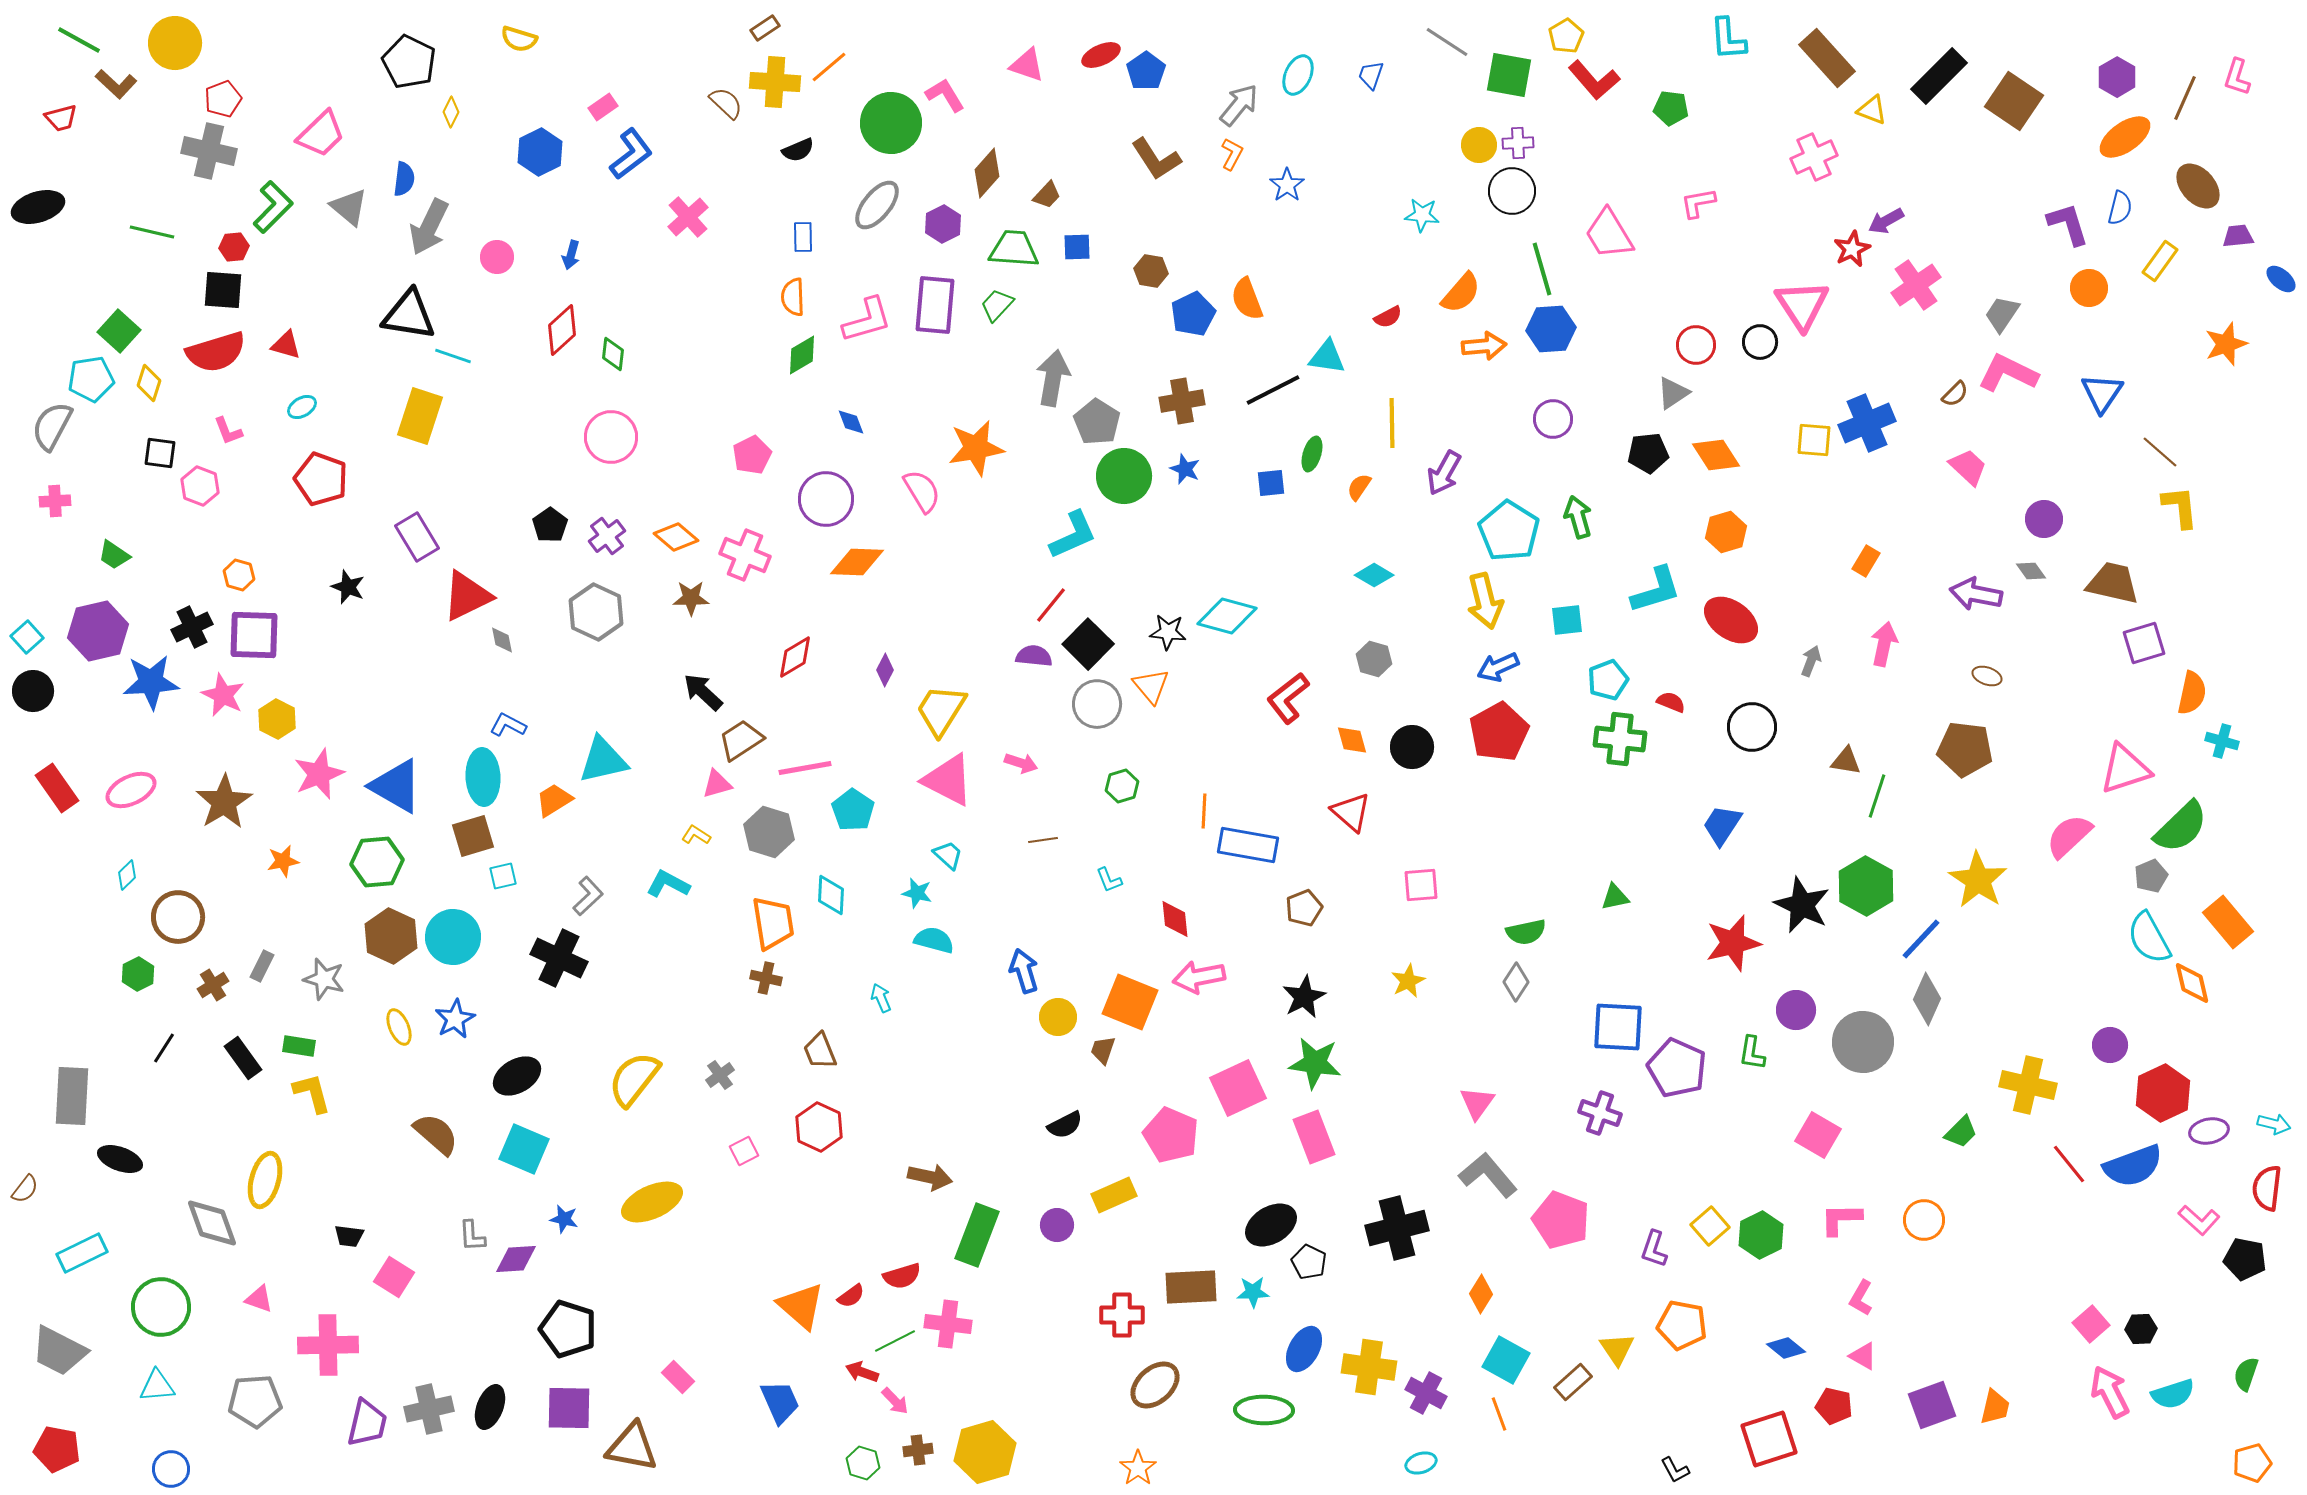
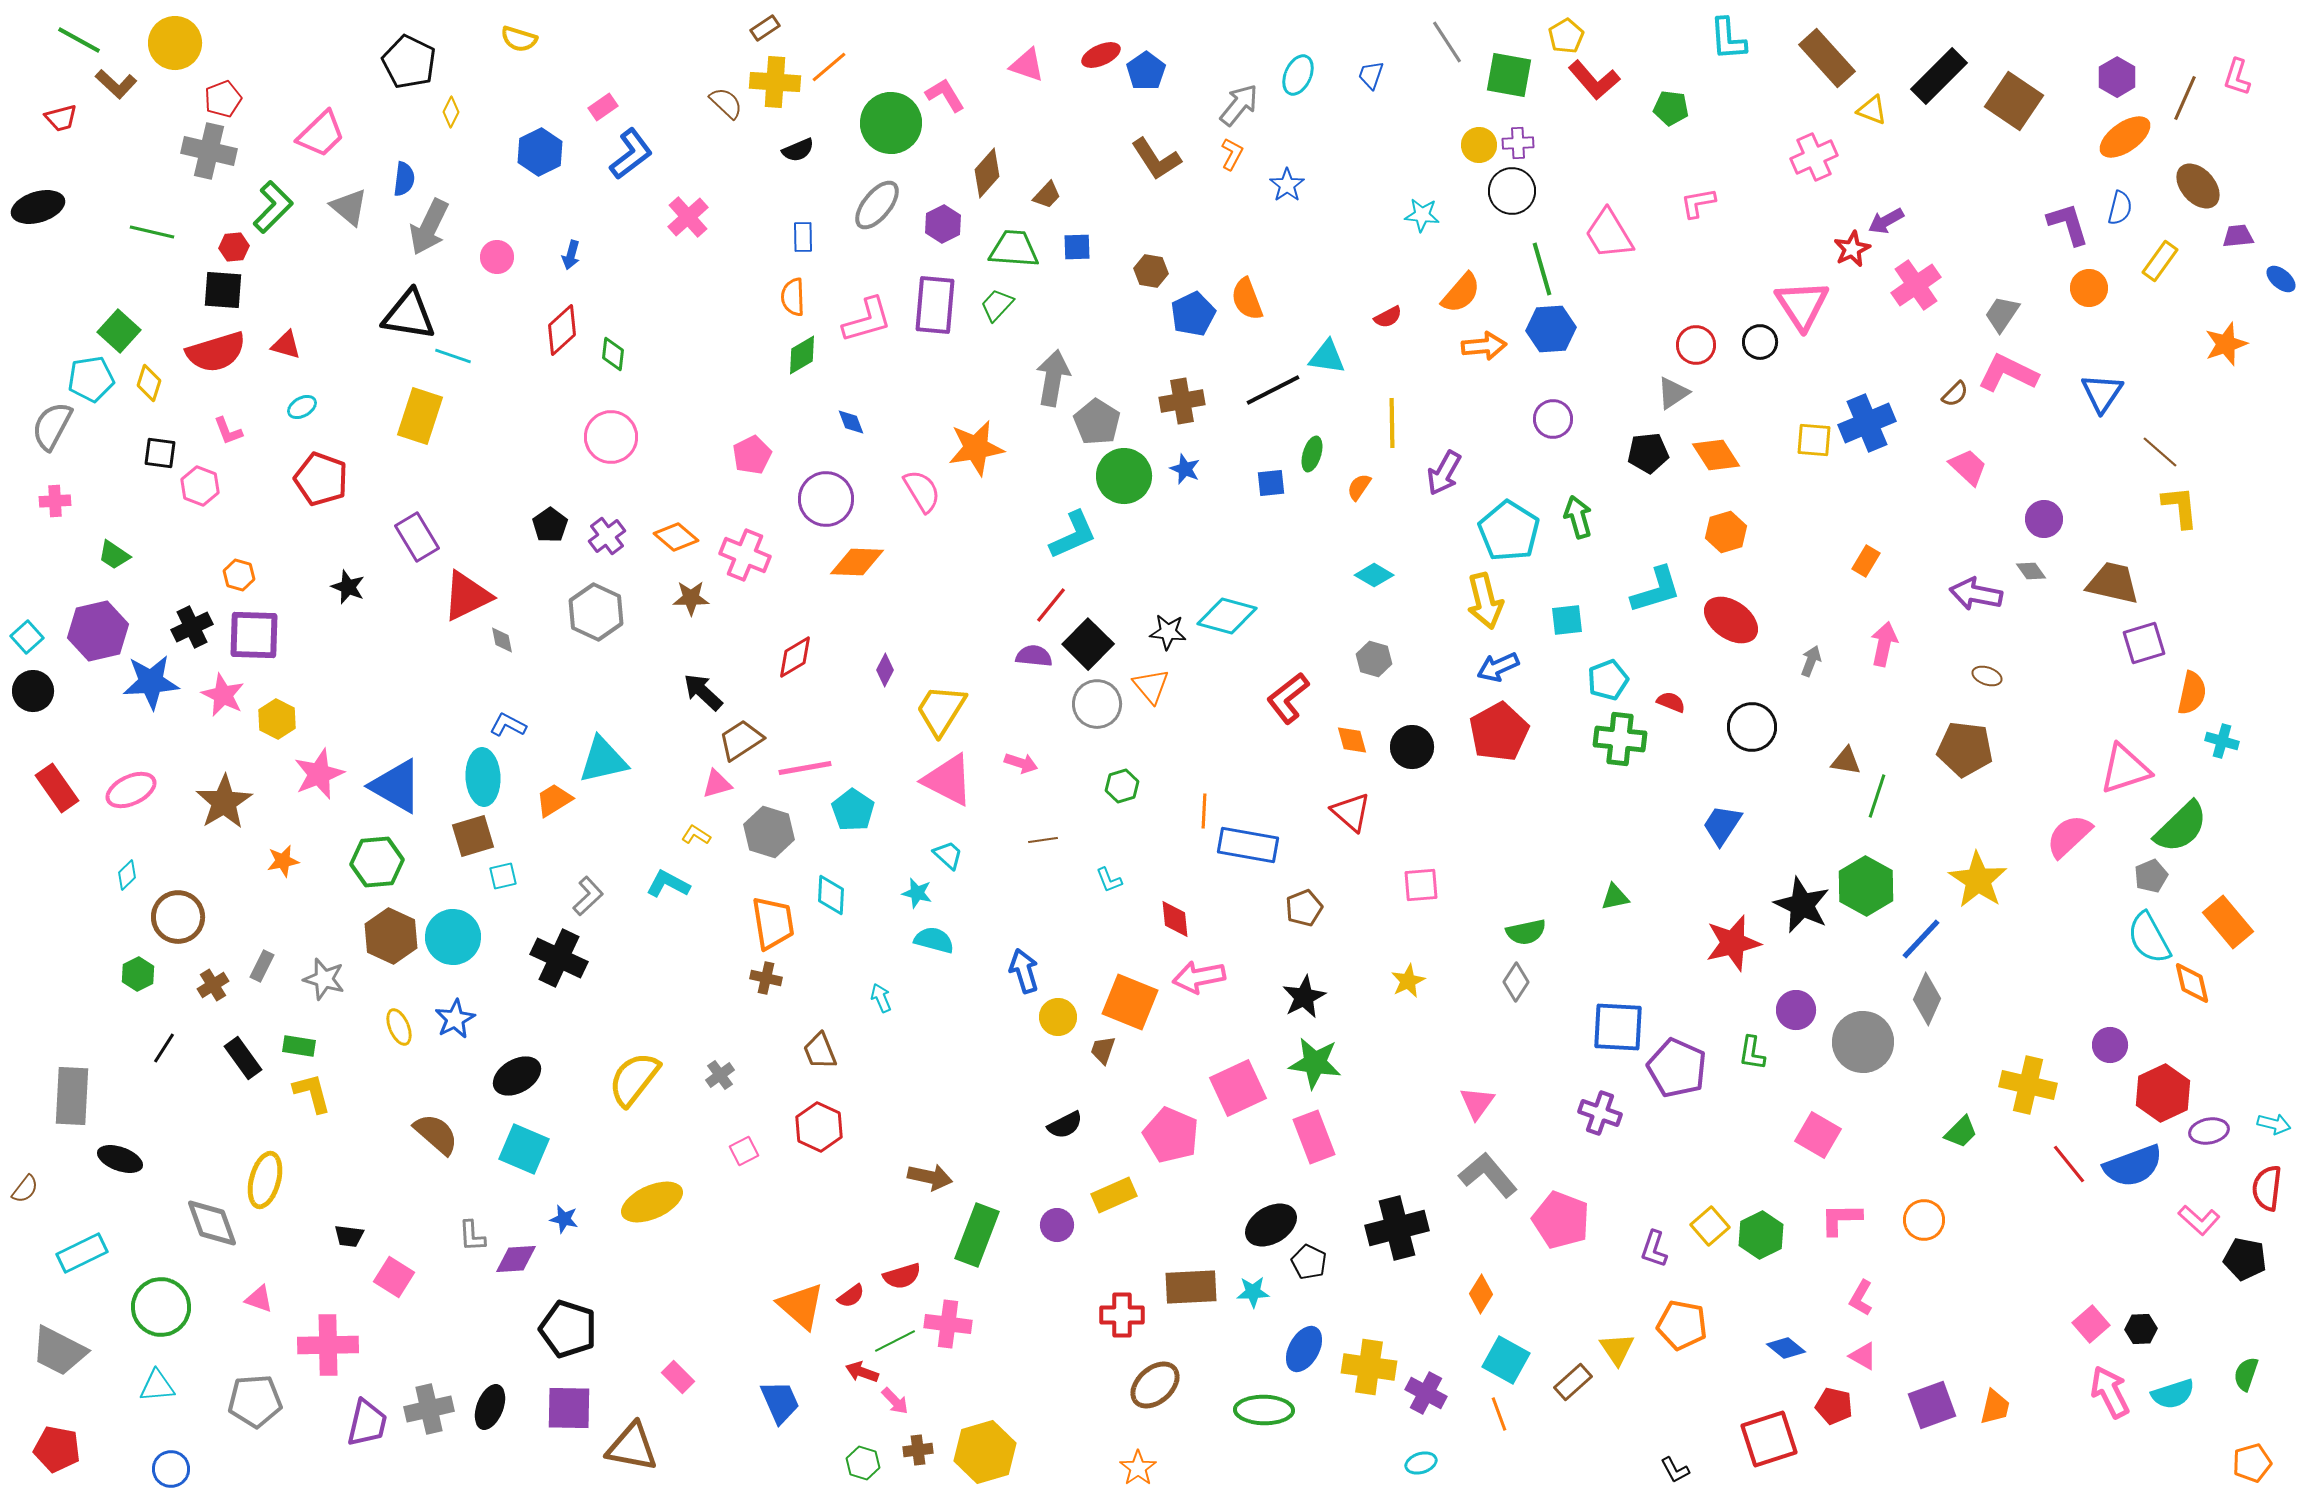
gray line at (1447, 42): rotated 24 degrees clockwise
